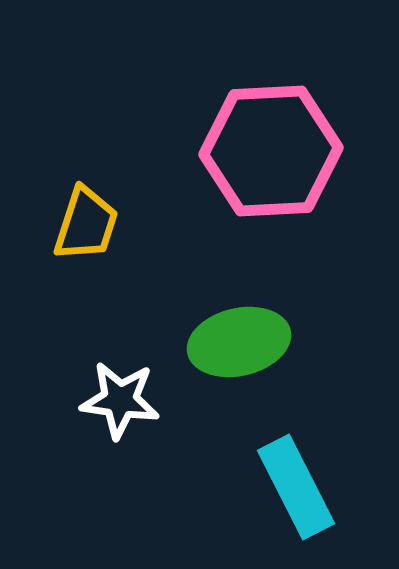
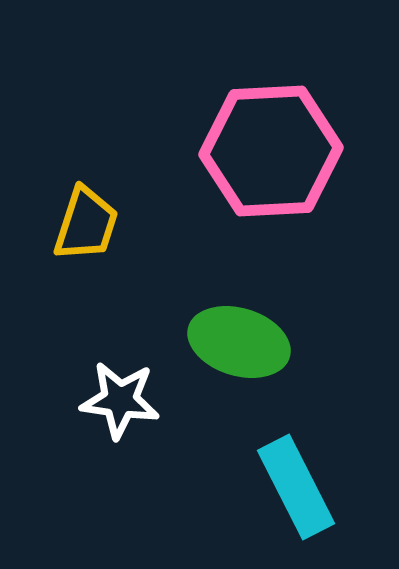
green ellipse: rotated 30 degrees clockwise
